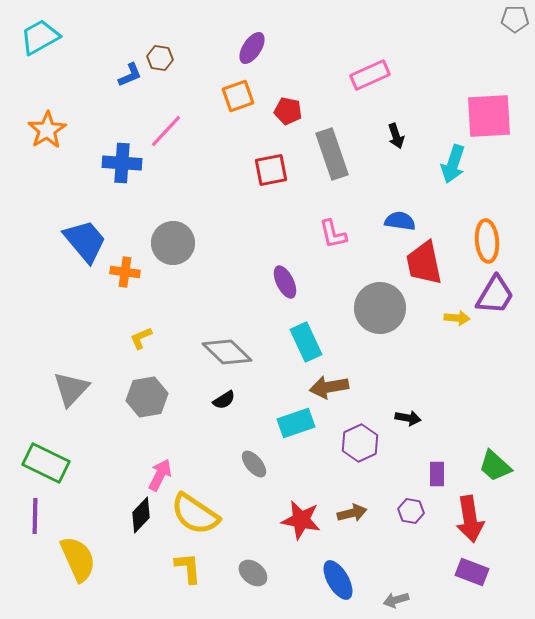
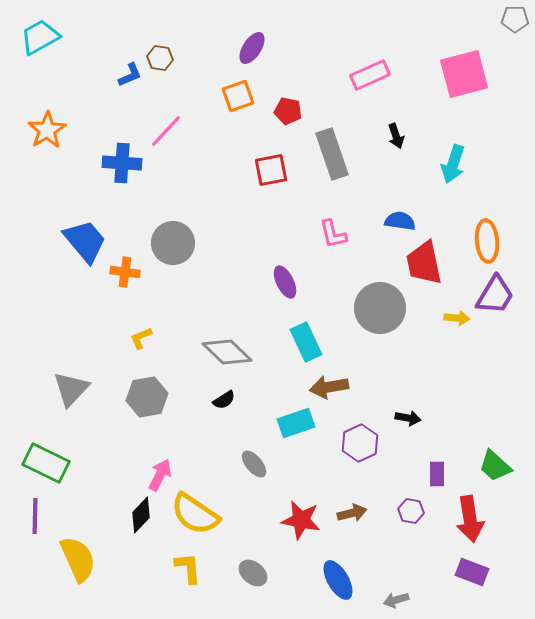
pink square at (489, 116): moved 25 px left, 42 px up; rotated 12 degrees counterclockwise
